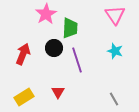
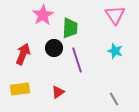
pink star: moved 3 px left, 1 px down
red triangle: rotated 24 degrees clockwise
yellow rectangle: moved 4 px left, 8 px up; rotated 24 degrees clockwise
